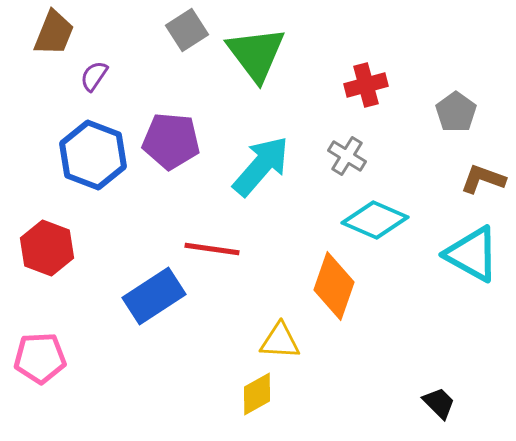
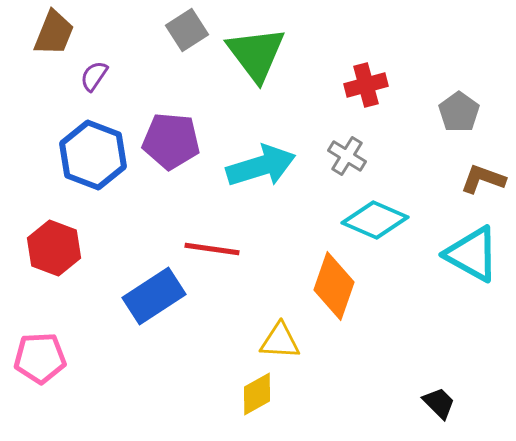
gray pentagon: moved 3 px right
cyan arrow: rotated 32 degrees clockwise
red hexagon: moved 7 px right
